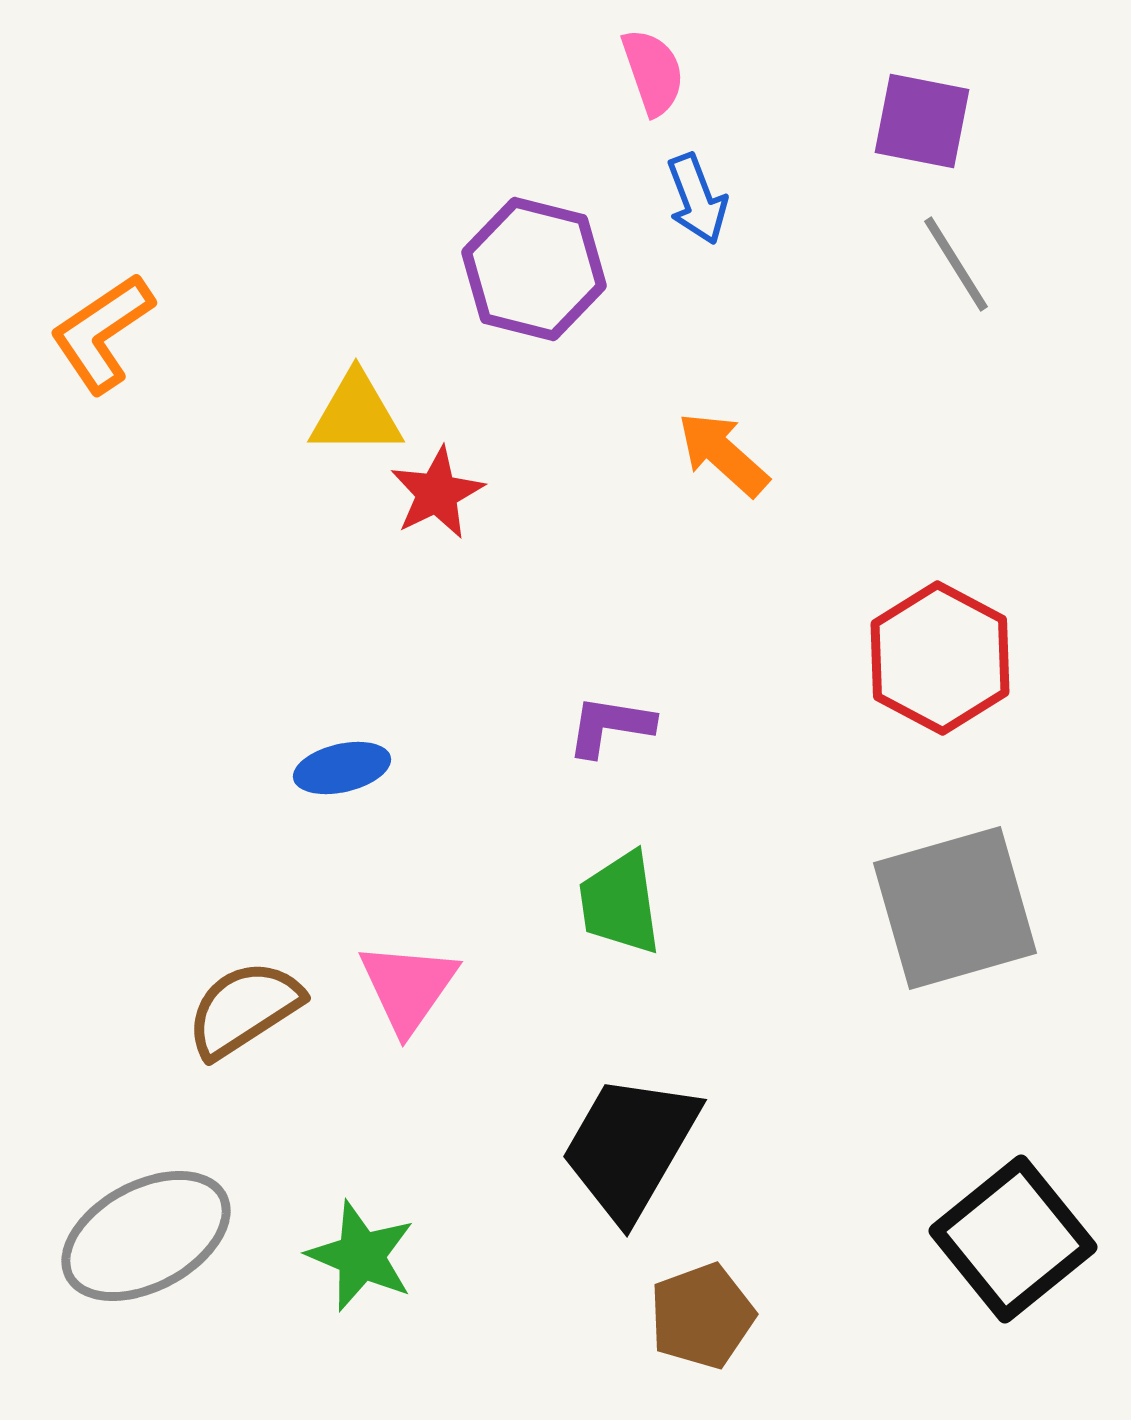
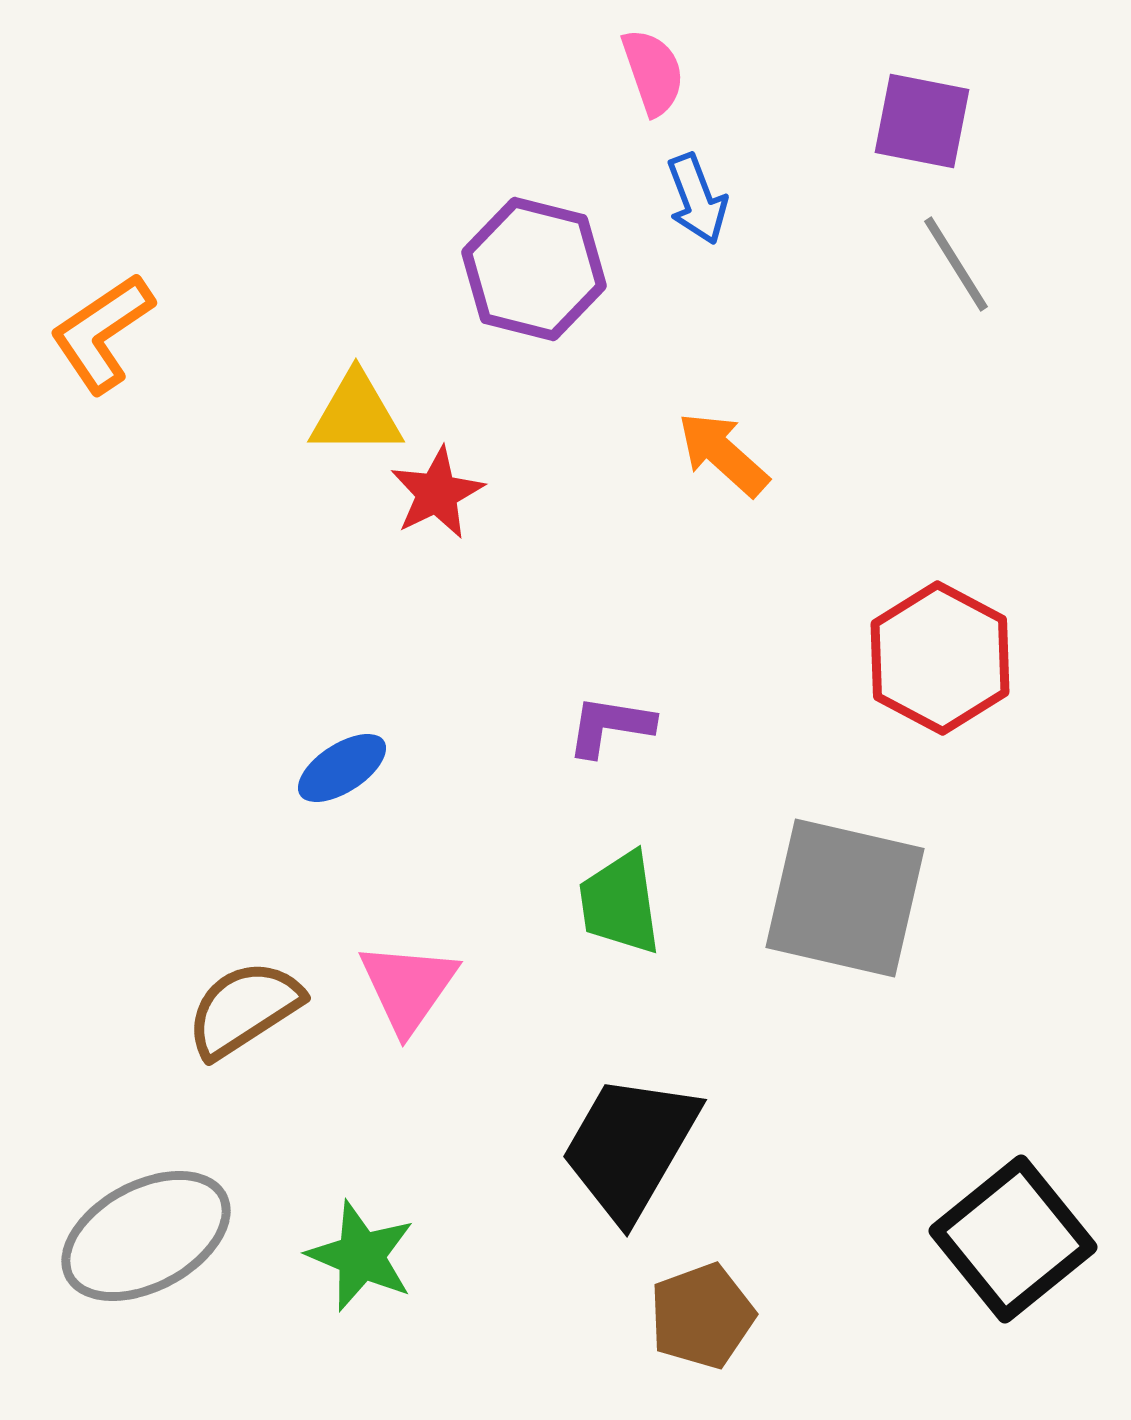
blue ellipse: rotated 20 degrees counterclockwise
gray square: moved 110 px left, 10 px up; rotated 29 degrees clockwise
